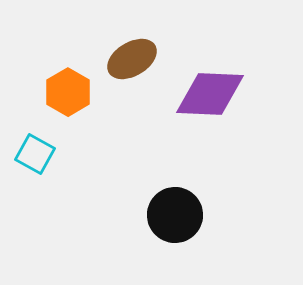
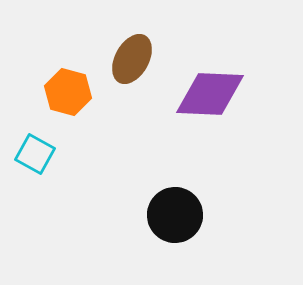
brown ellipse: rotated 30 degrees counterclockwise
orange hexagon: rotated 15 degrees counterclockwise
